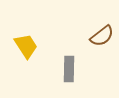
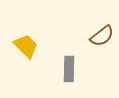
yellow trapezoid: rotated 12 degrees counterclockwise
